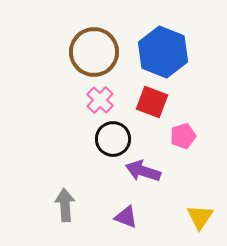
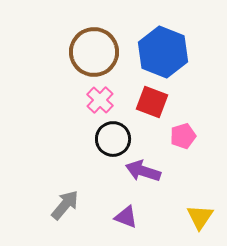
gray arrow: rotated 44 degrees clockwise
